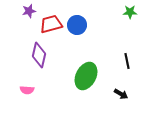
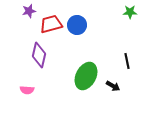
black arrow: moved 8 px left, 8 px up
